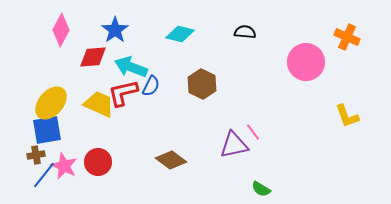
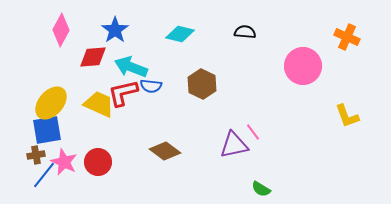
pink circle: moved 3 px left, 4 px down
blue semicircle: rotated 70 degrees clockwise
brown diamond: moved 6 px left, 9 px up
pink star: moved 4 px up
